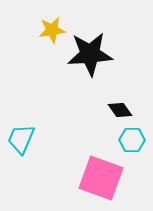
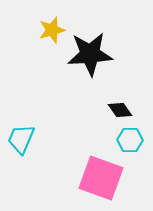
yellow star: rotated 8 degrees counterclockwise
cyan hexagon: moved 2 px left
